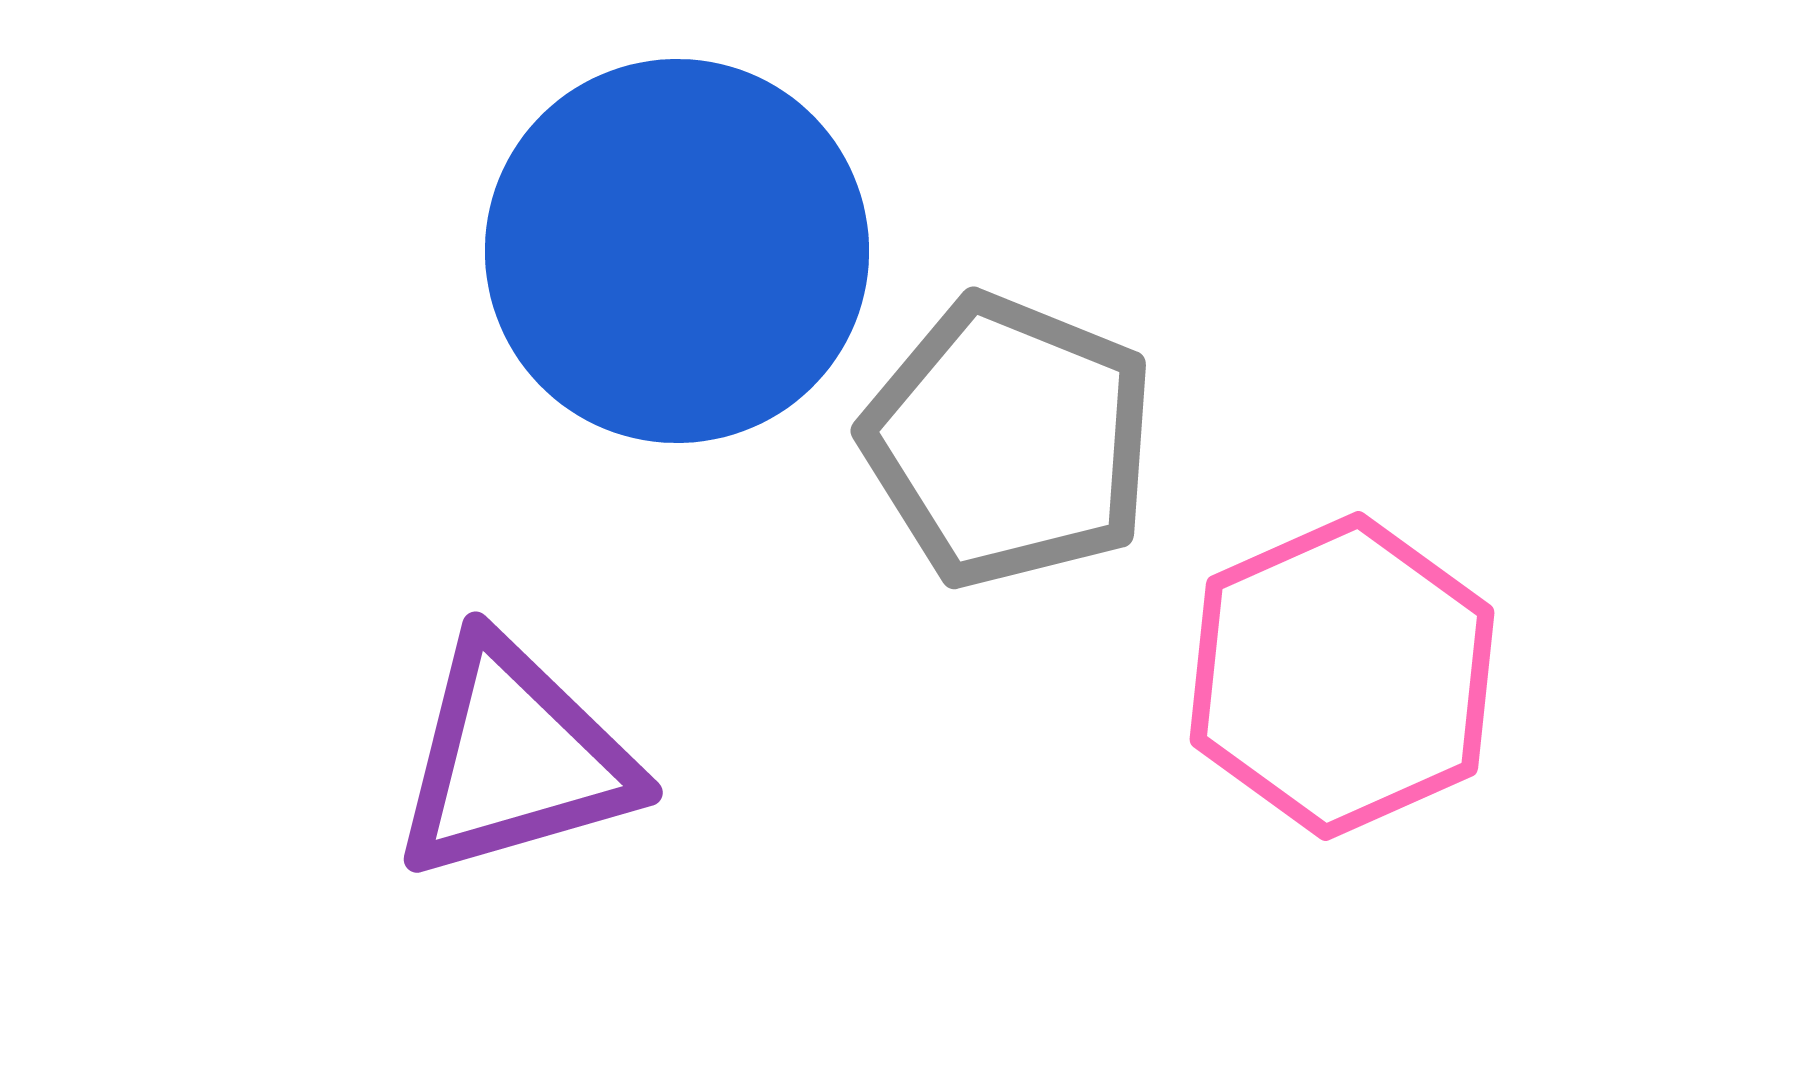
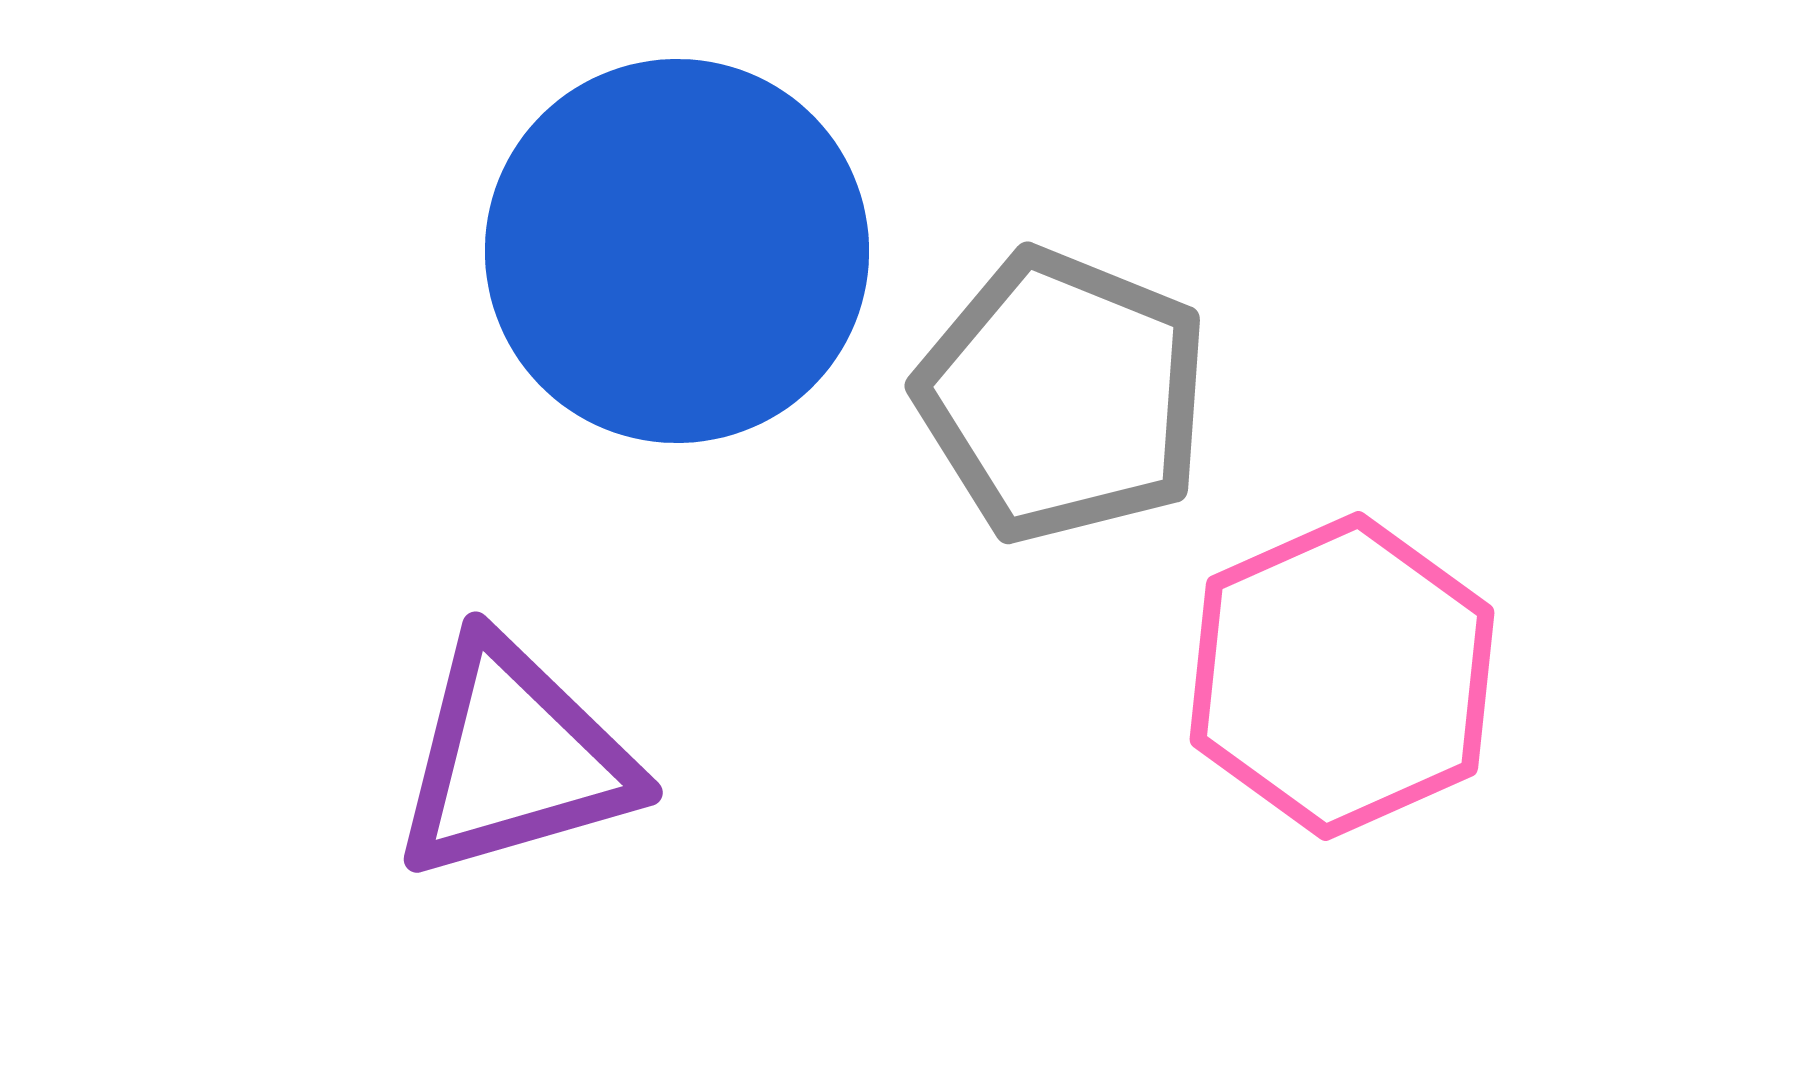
gray pentagon: moved 54 px right, 45 px up
